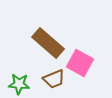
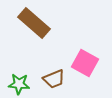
brown rectangle: moved 14 px left, 20 px up
pink square: moved 5 px right
